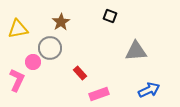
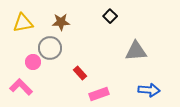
black square: rotated 24 degrees clockwise
brown star: rotated 30 degrees clockwise
yellow triangle: moved 5 px right, 6 px up
pink L-shape: moved 4 px right, 7 px down; rotated 70 degrees counterclockwise
blue arrow: rotated 30 degrees clockwise
